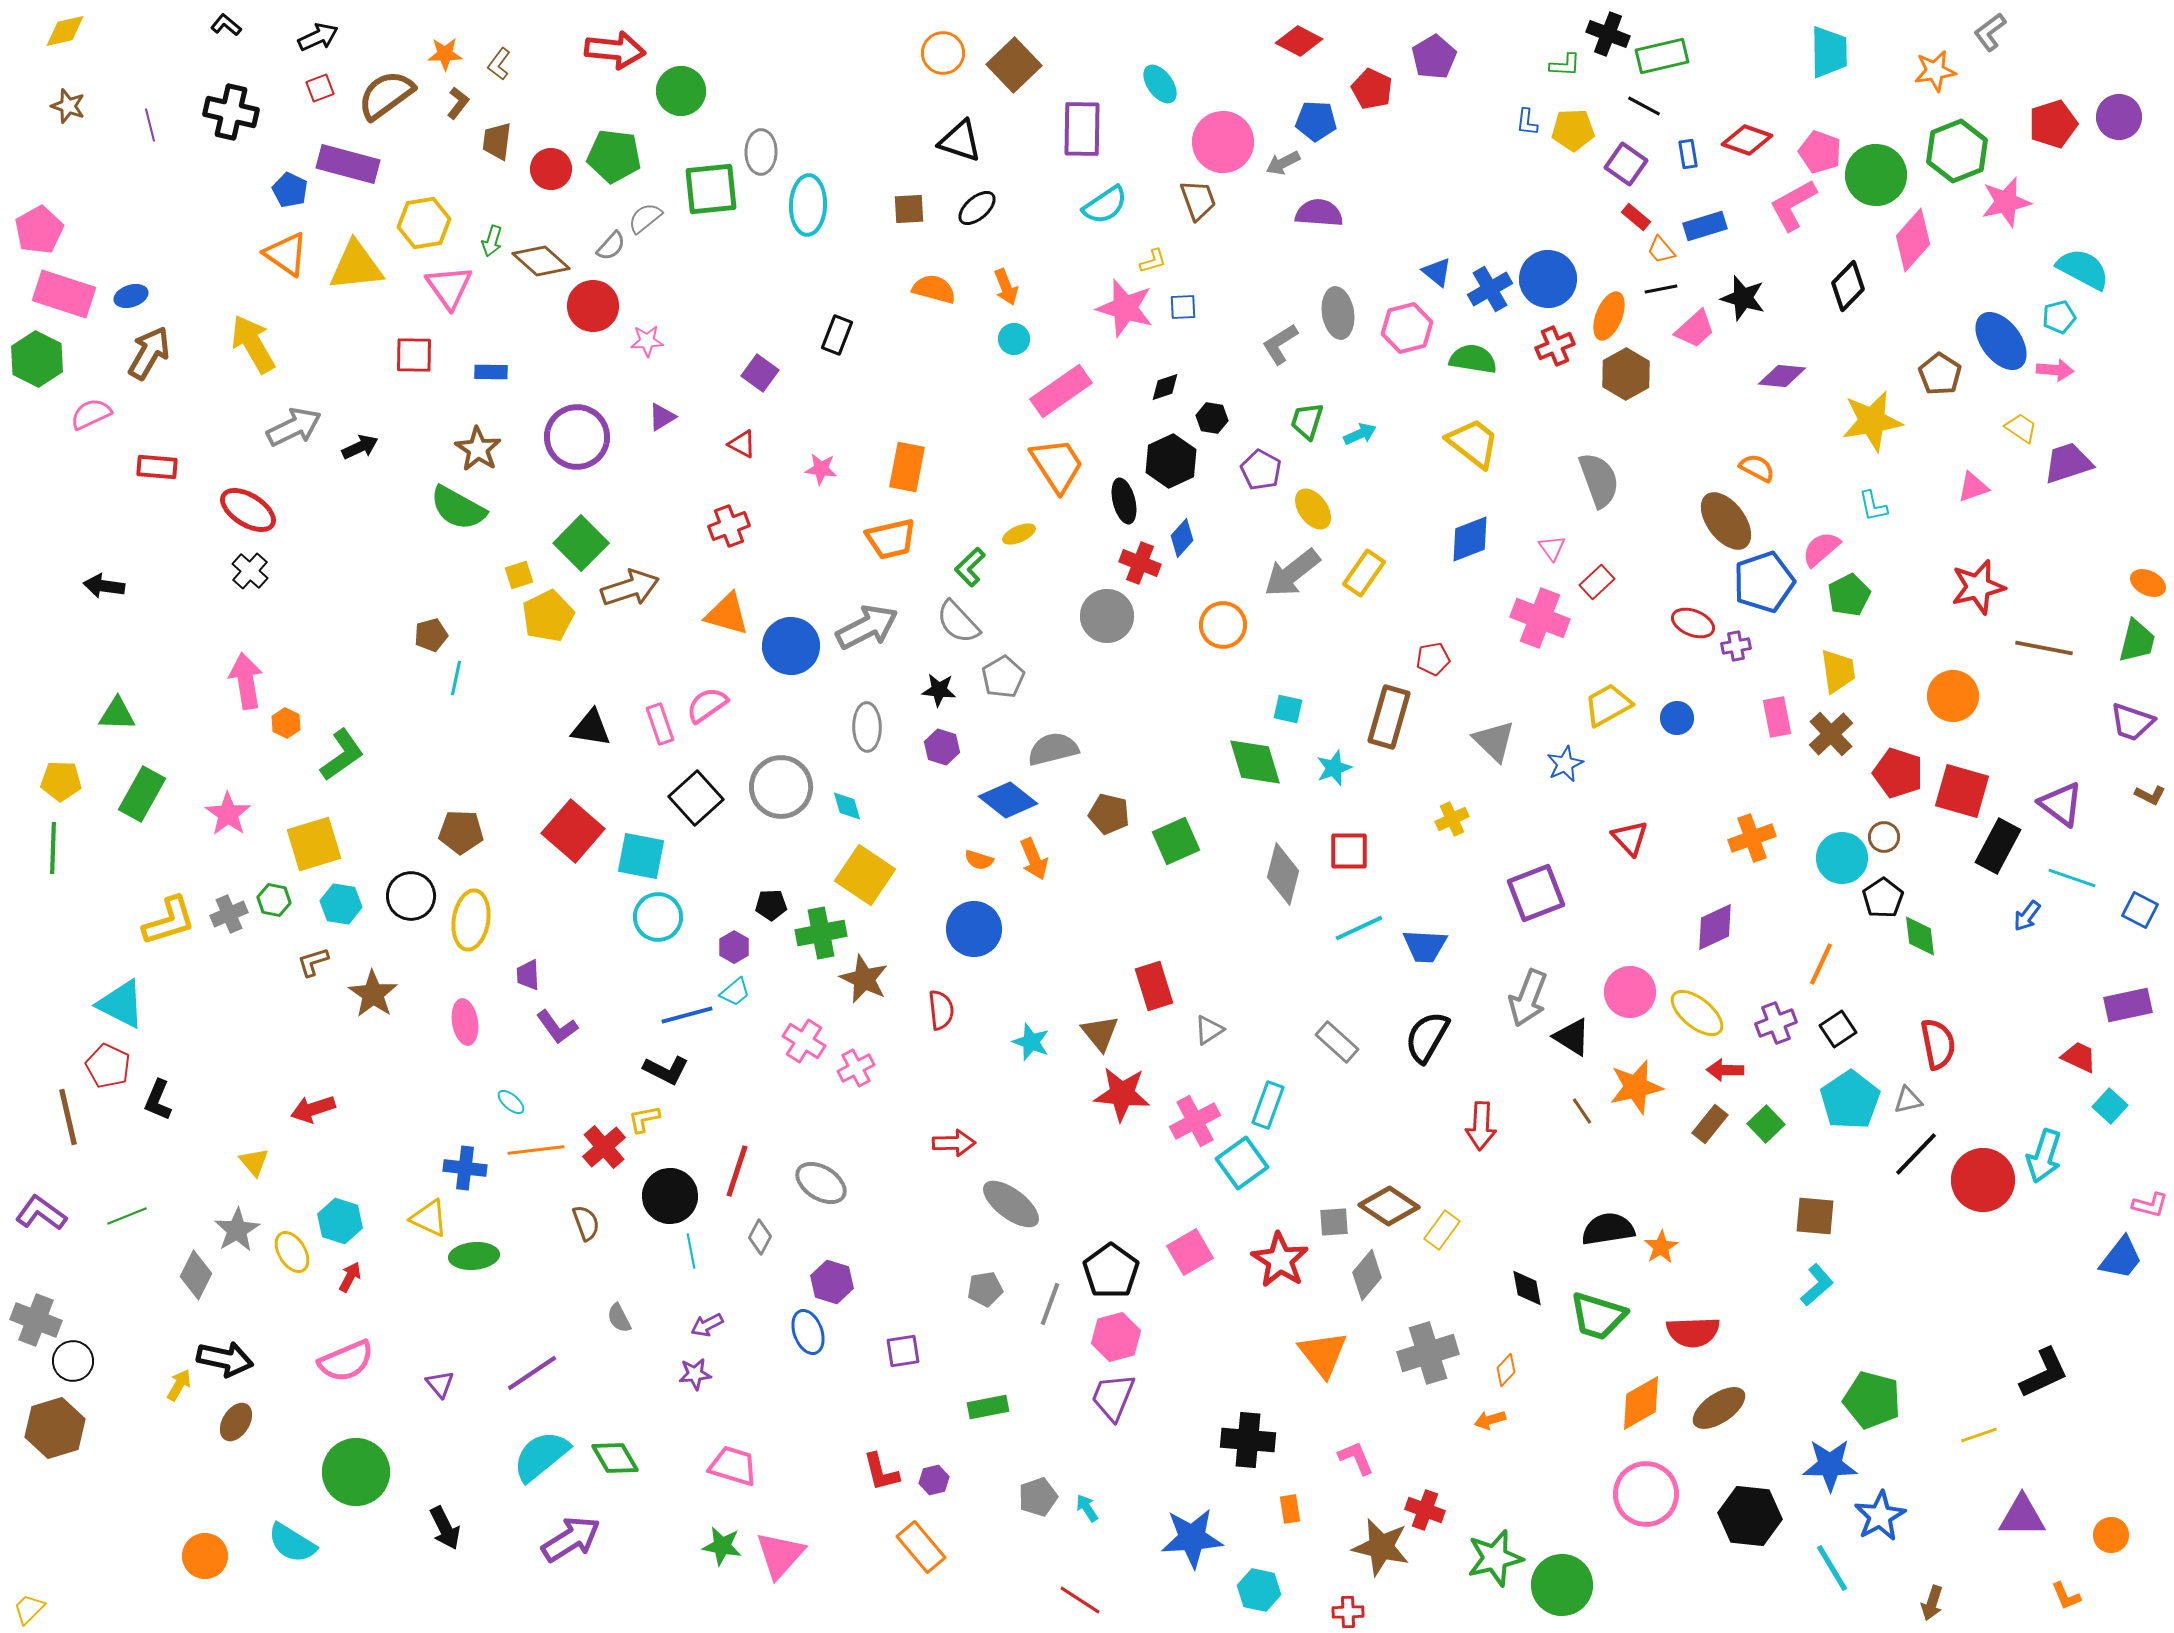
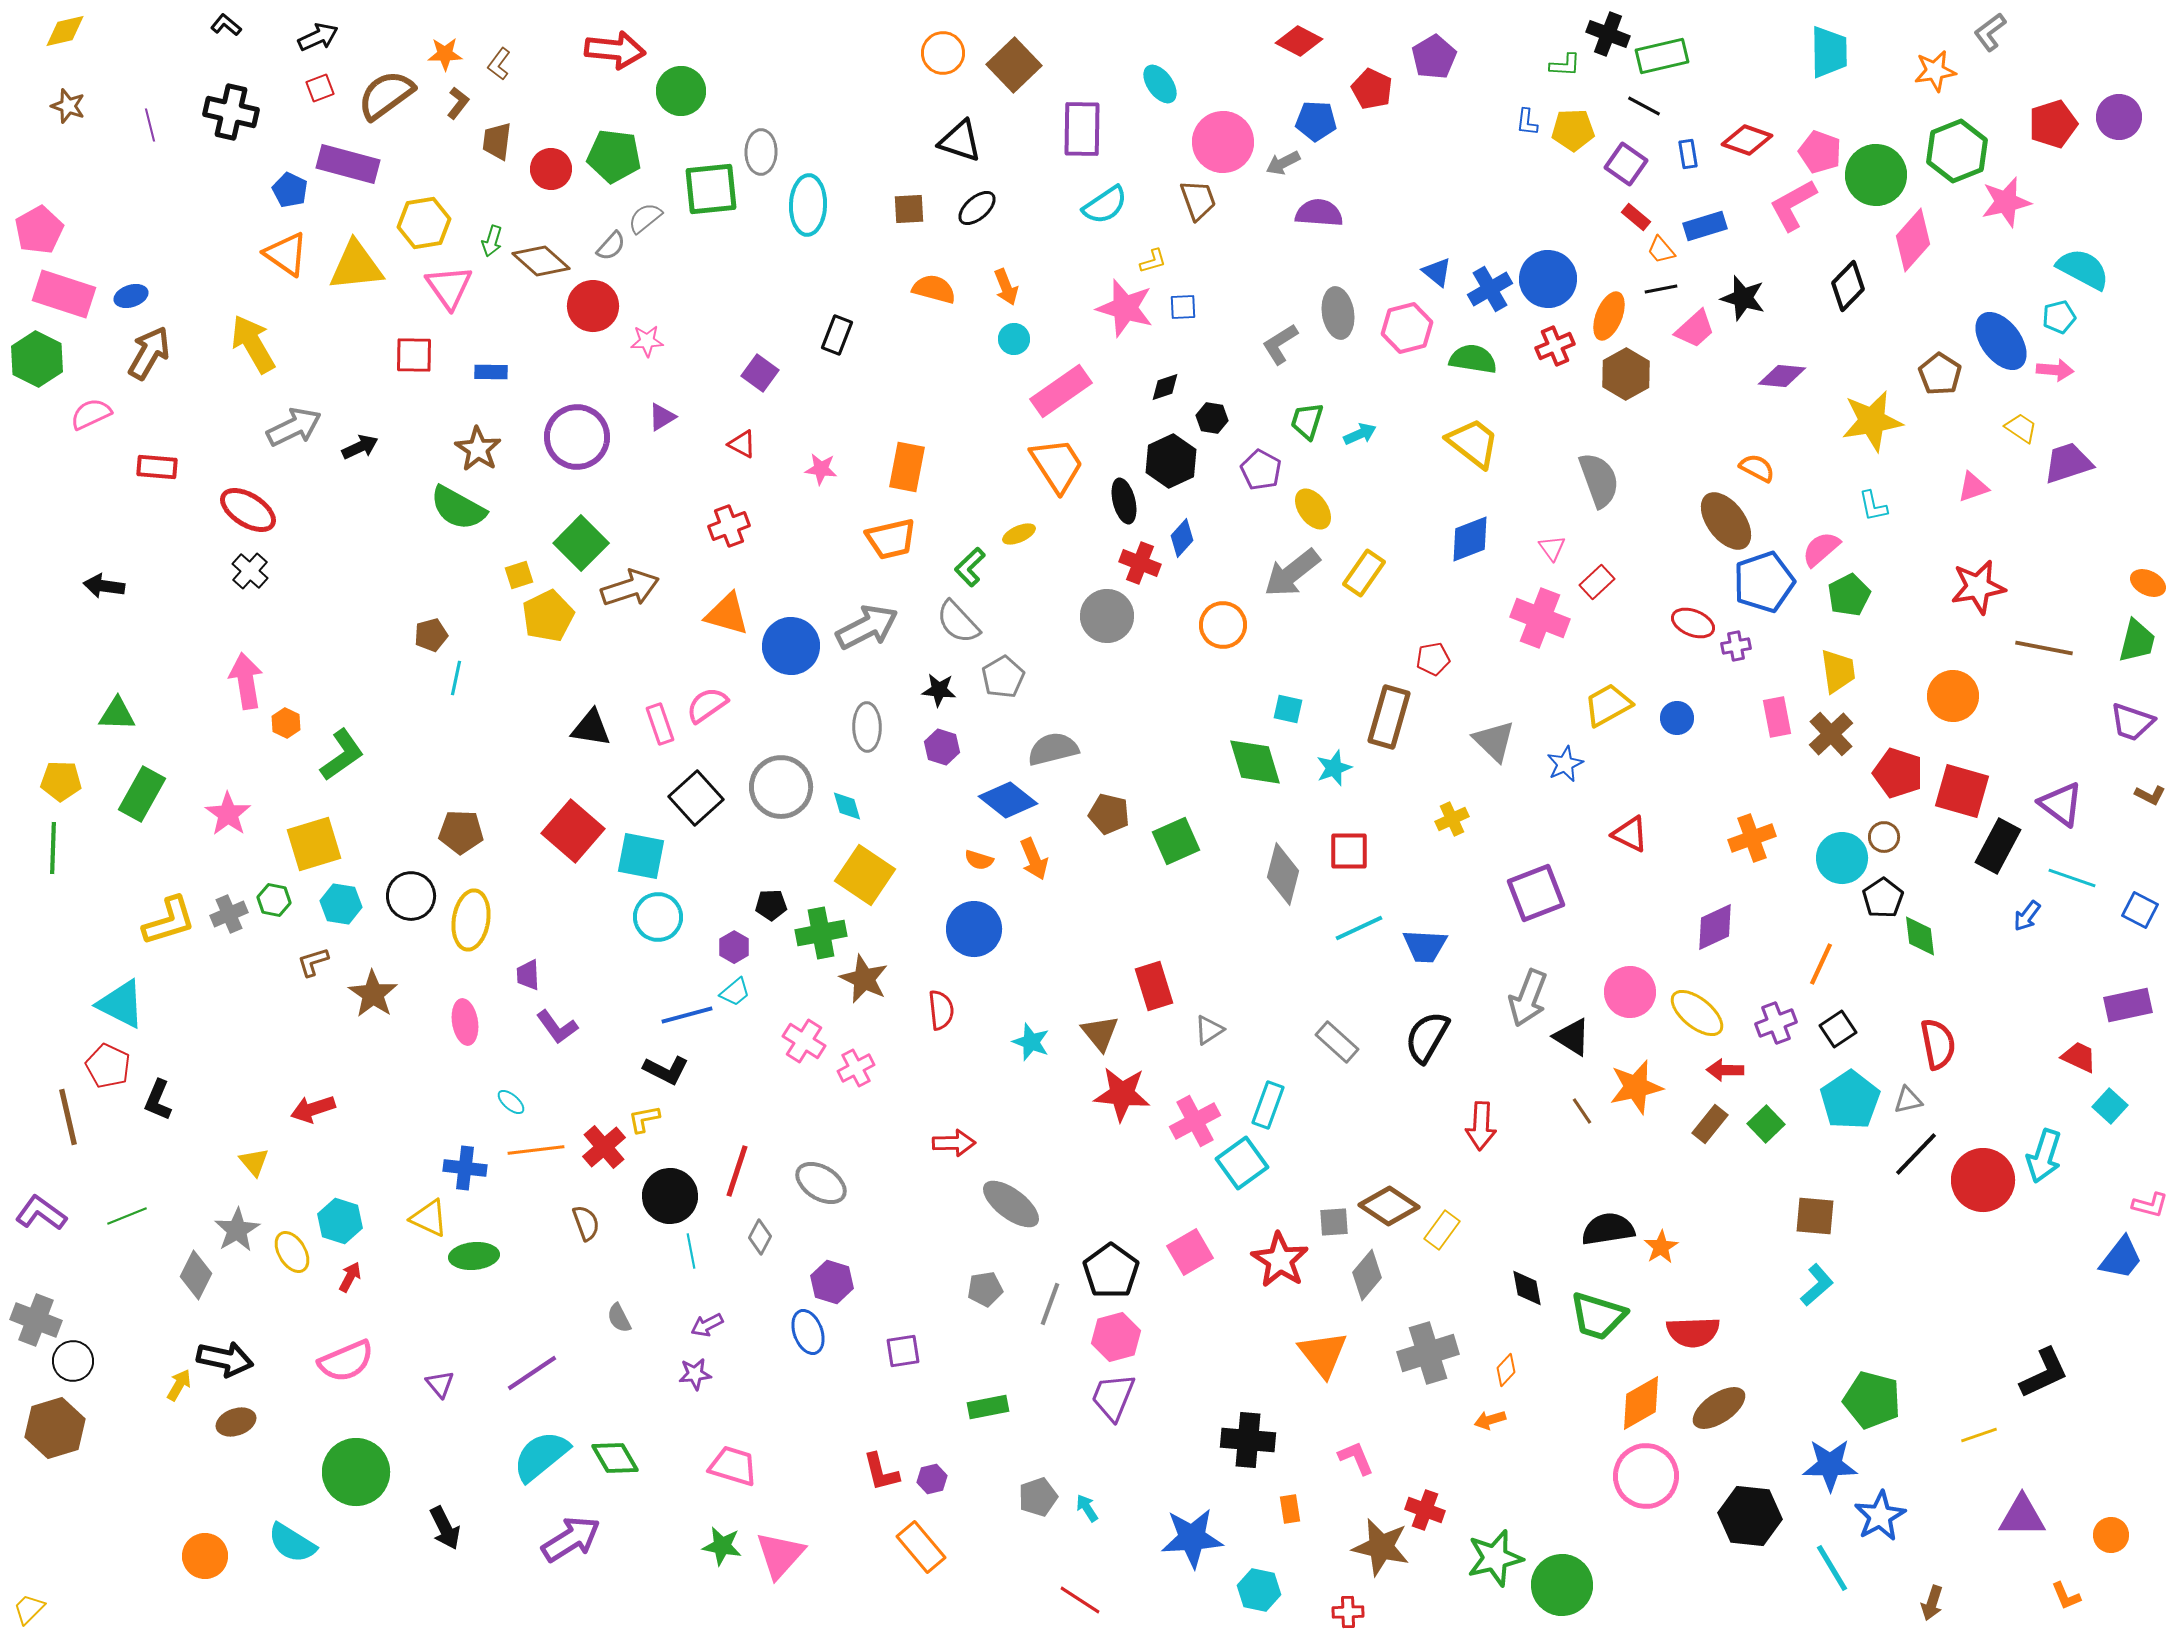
red star at (1978, 587): rotated 4 degrees clockwise
red triangle at (1630, 838): moved 4 px up; rotated 21 degrees counterclockwise
brown ellipse at (236, 1422): rotated 39 degrees clockwise
purple hexagon at (934, 1480): moved 2 px left, 1 px up
pink circle at (1646, 1494): moved 18 px up
